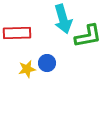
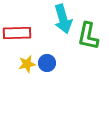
green L-shape: rotated 112 degrees clockwise
yellow star: moved 5 px up
